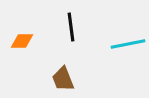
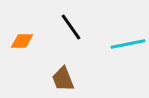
black line: rotated 28 degrees counterclockwise
